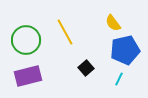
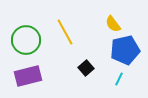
yellow semicircle: moved 1 px down
